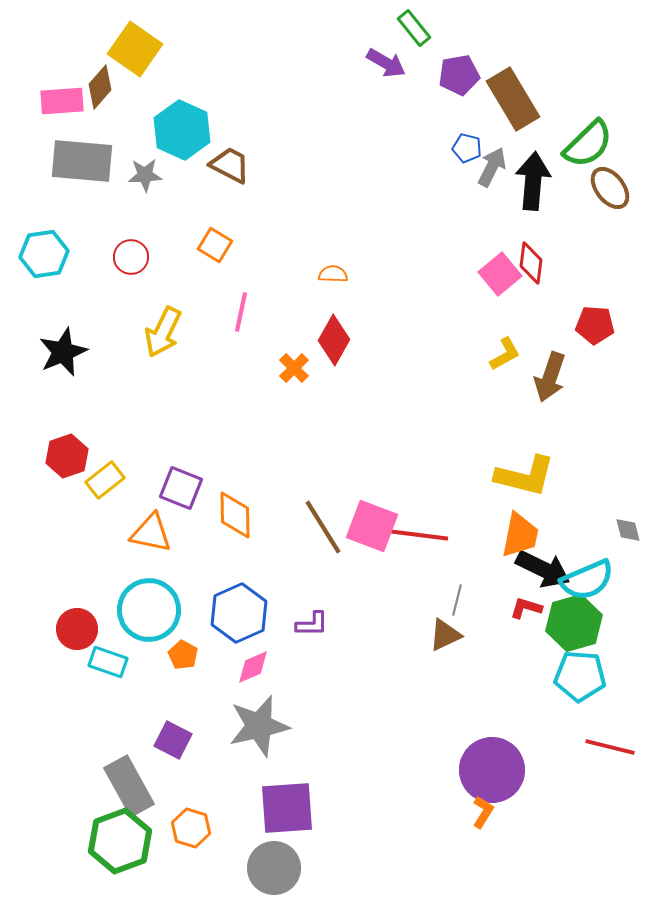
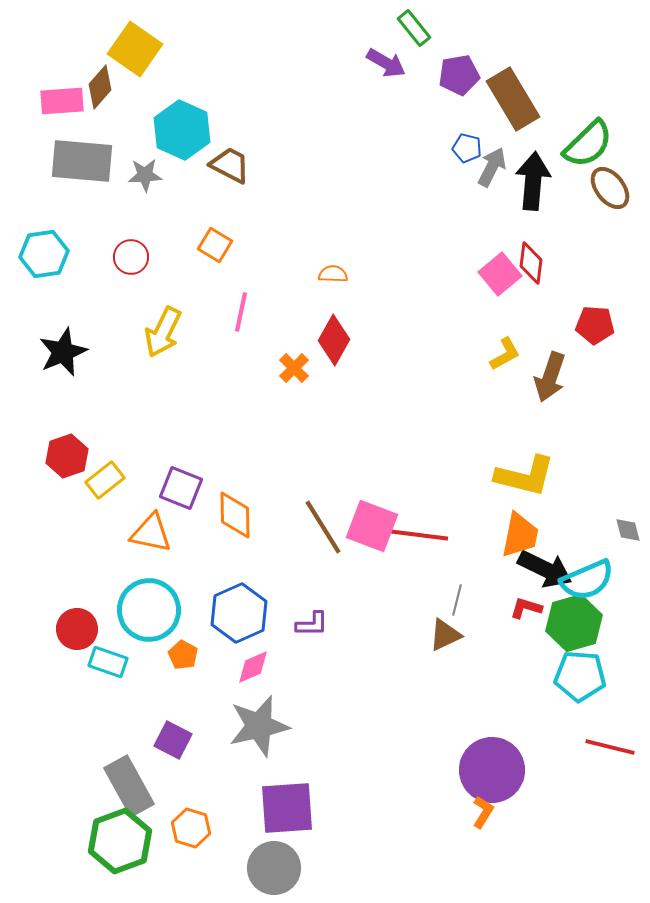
black arrow at (543, 569): moved 2 px right
